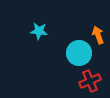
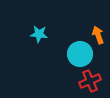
cyan star: moved 3 px down
cyan circle: moved 1 px right, 1 px down
